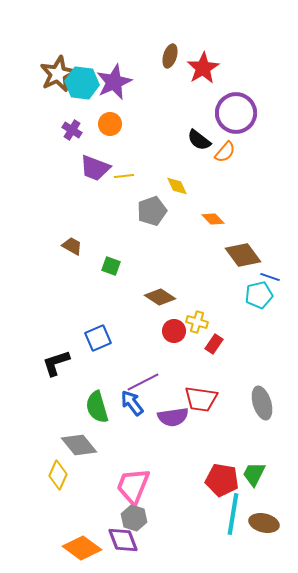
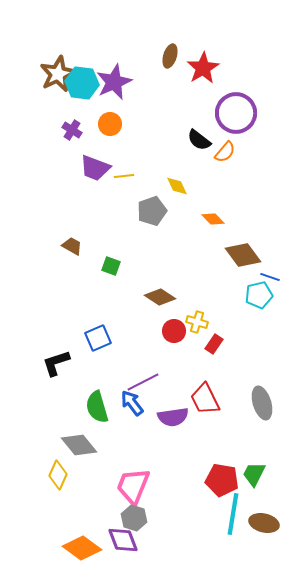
red trapezoid at (201, 399): moved 4 px right; rotated 56 degrees clockwise
